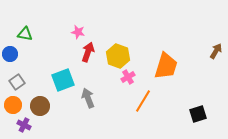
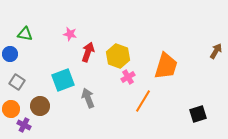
pink star: moved 8 px left, 2 px down
gray square: rotated 21 degrees counterclockwise
orange circle: moved 2 px left, 4 px down
